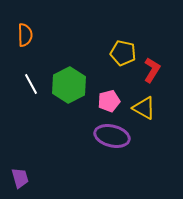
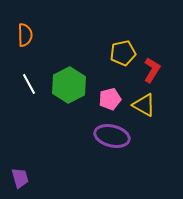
yellow pentagon: rotated 25 degrees counterclockwise
white line: moved 2 px left
pink pentagon: moved 1 px right, 2 px up
yellow triangle: moved 3 px up
